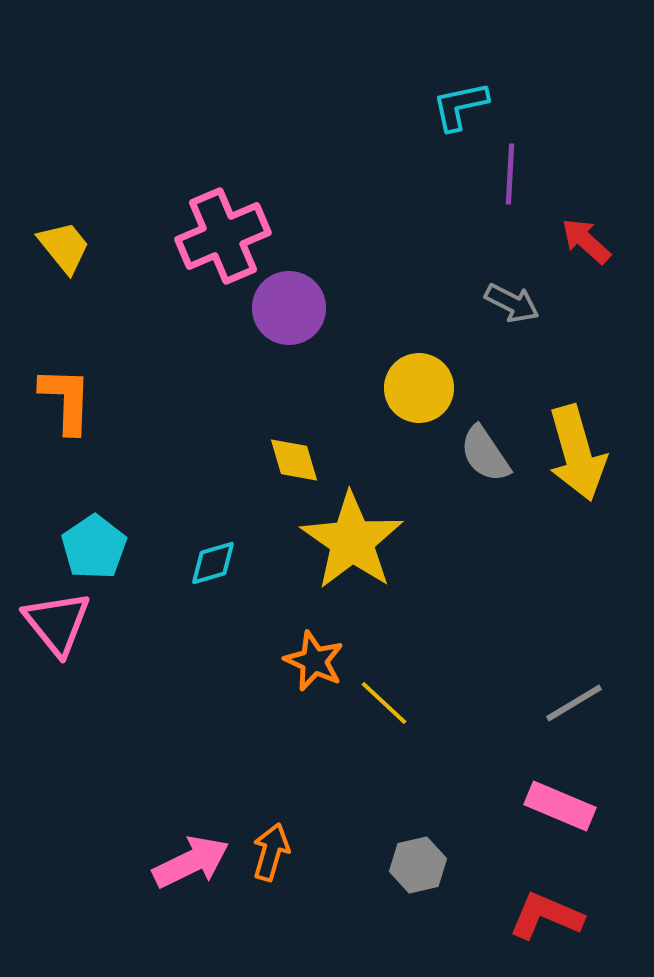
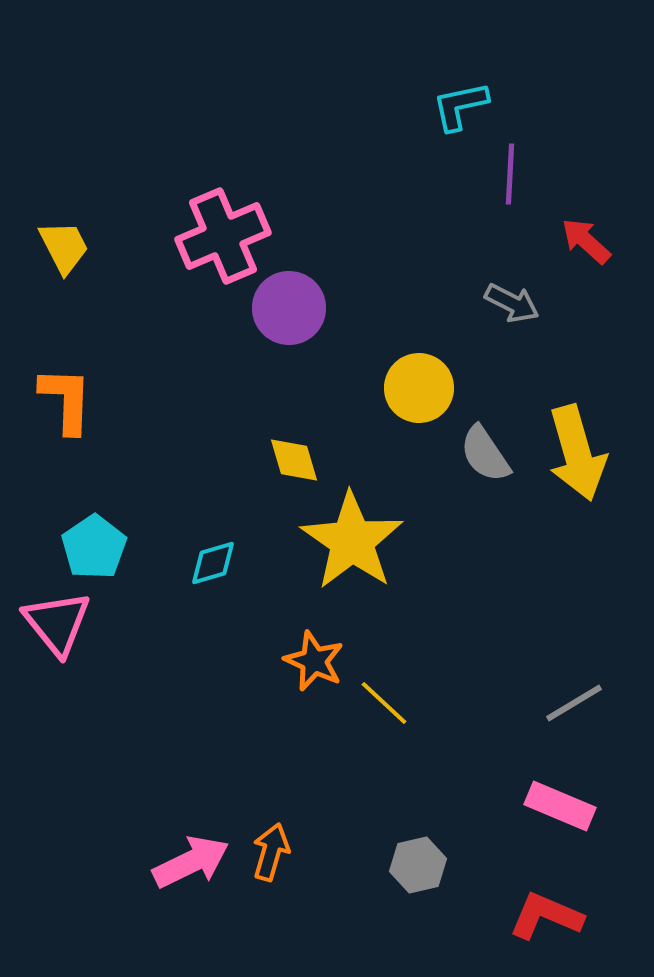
yellow trapezoid: rotated 12 degrees clockwise
